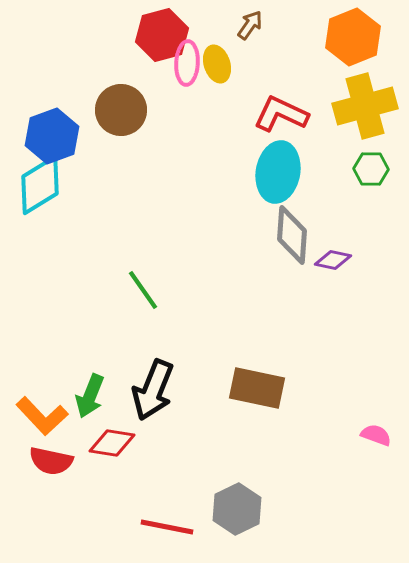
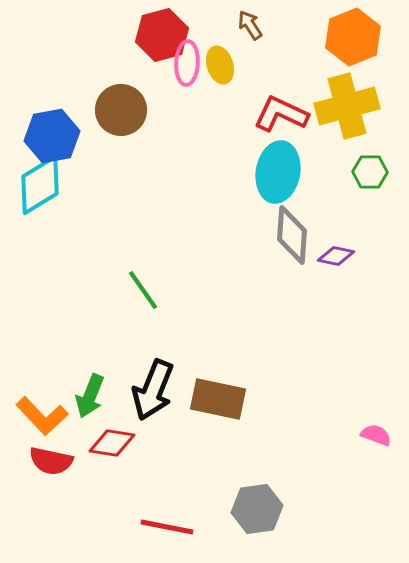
brown arrow: rotated 68 degrees counterclockwise
yellow ellipse: moved 3 px right, 1 px down
yellow cross: moved 18 px left
blue hexagon: rotated 10 degrees clockwise
green hexagon: moved 1 px left, 3 px down
purple diamond: moved 3 px right, 4 px up
brown rectangle: moved 39 px left, 11 px down
gray hexagon: moved 20 px right; rotated 18 degrees clockwise
